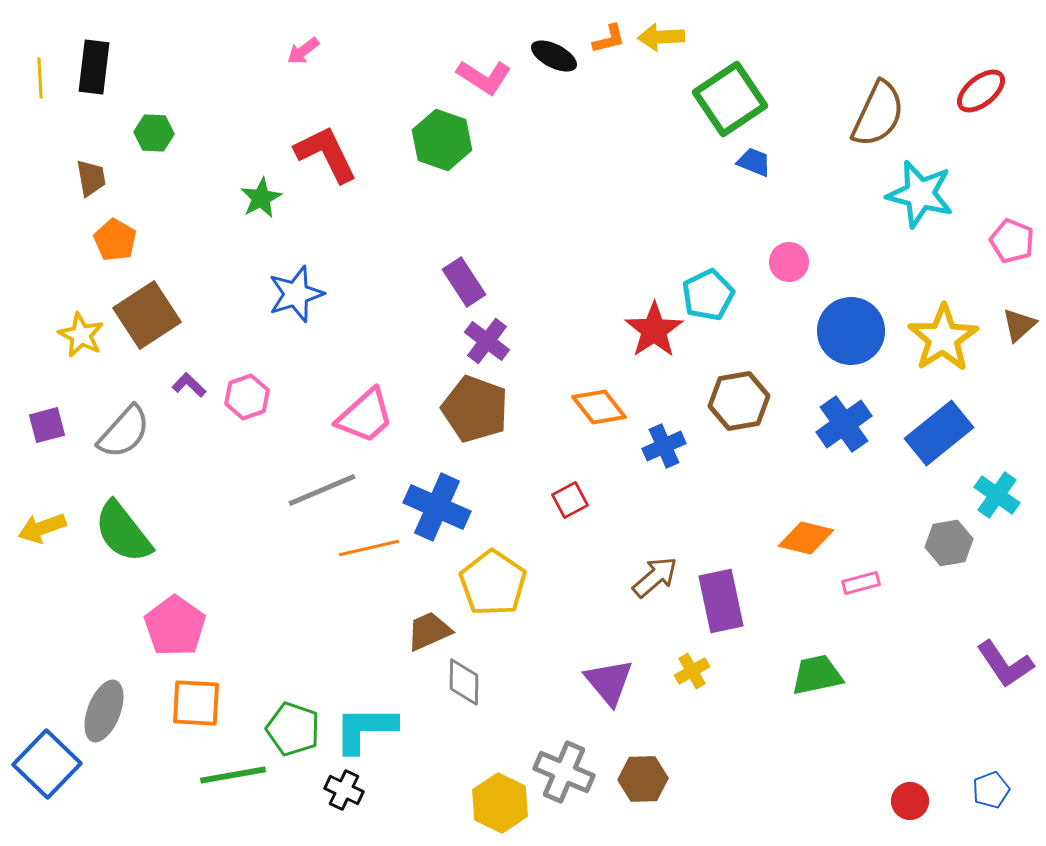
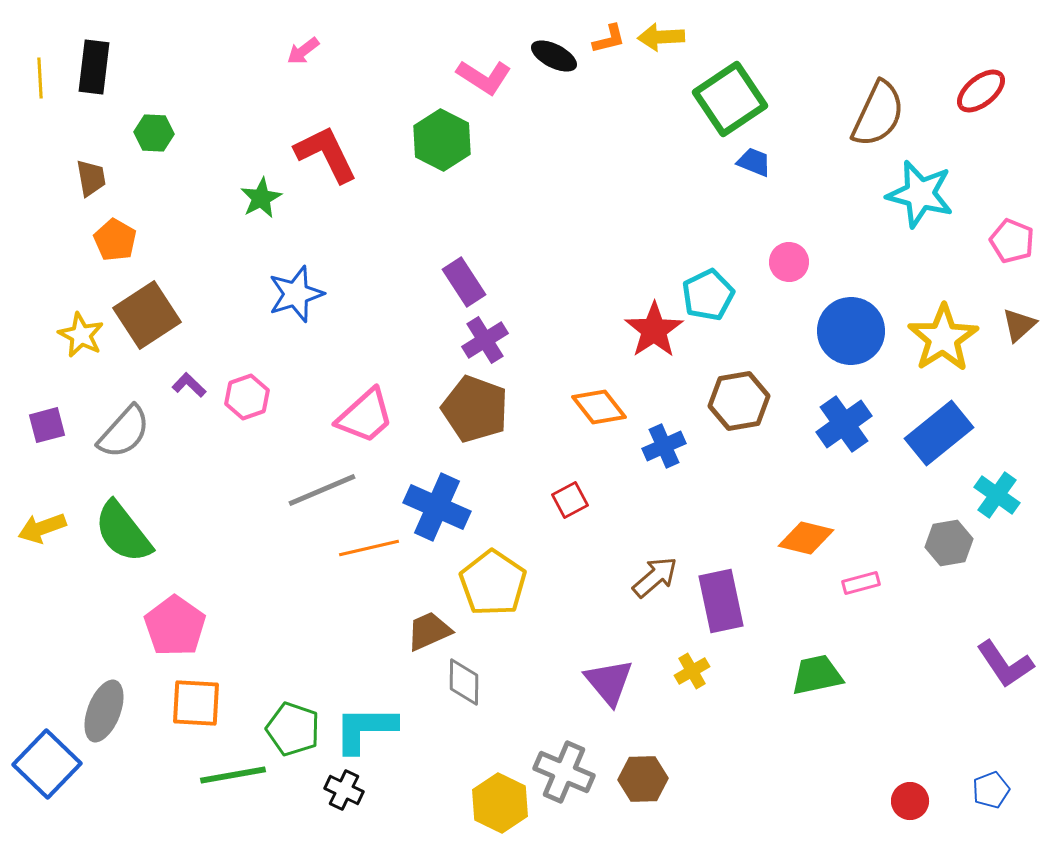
green hexagon at (442, 140): rotated 8 degrees clockwise
purple cross at (487, 341): moved 2 px left, 1 px up; rotated 21 degrees clockwise
